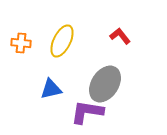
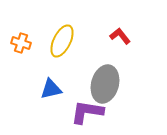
orange cross: rotated 12 degrees clockwise
gray ellipse: rotated 18 degrees counterclockwise
